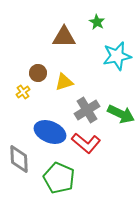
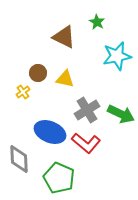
brown triangle: rotated 25 degrees clockwise
yellow triangle: moved 1 px right, 3 px up; rotated 30 degrees clockwise
